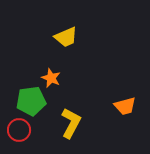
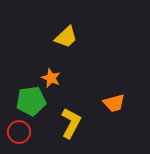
yellow trapezoid: rotated 20 degrees counterclockwise
orange trapezoid: moved 11 px left, 3 px up
red circle: moved 2 px down
